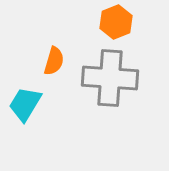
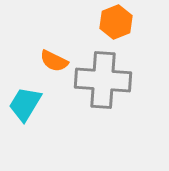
orange semicircle: rotated 100 degrees clockwise
gray cross: moved 7 px left, 2 px down
